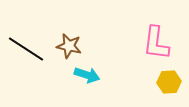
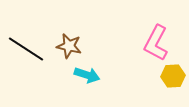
pink L-shape: rotated 21 degrees clockwise
yellow hexagon: moved 4 px right, 6 px up
